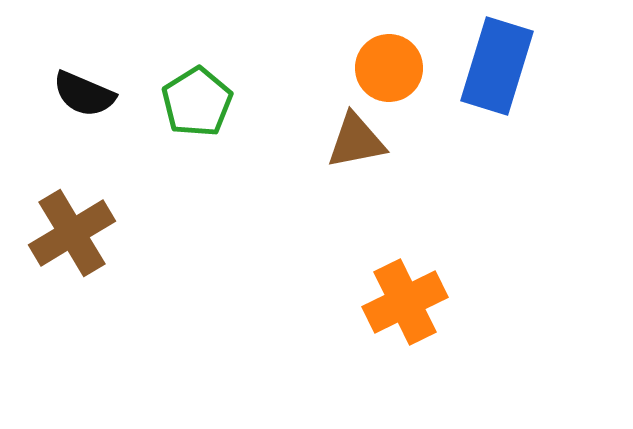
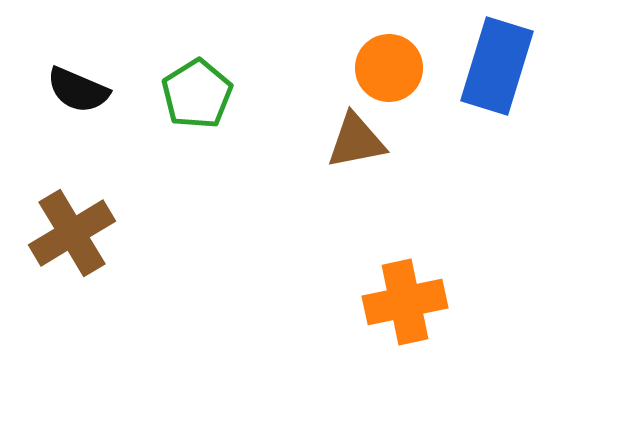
black semicircle: moved 6 px left, 4 px up
green pentagon: moved 8 px up
orange cross: rotated 14 degrees clockwise
